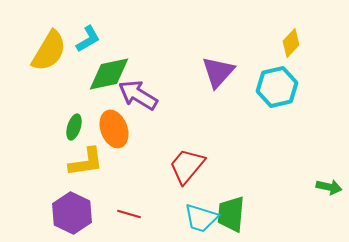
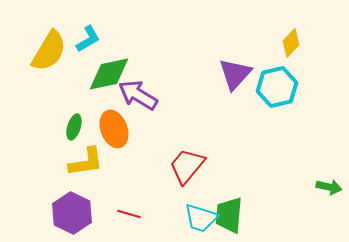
purple triangle: moved 17 px right, 2 px down
green trapezoid: moved 2 px left, 1 px down
